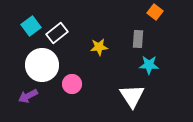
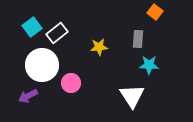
cyan square: moved 1 px right, 1 px down
pink circle: moved 1 px left, 1 px up
